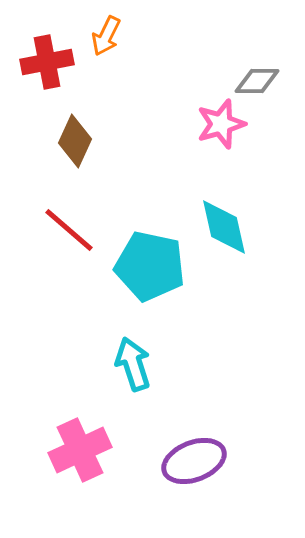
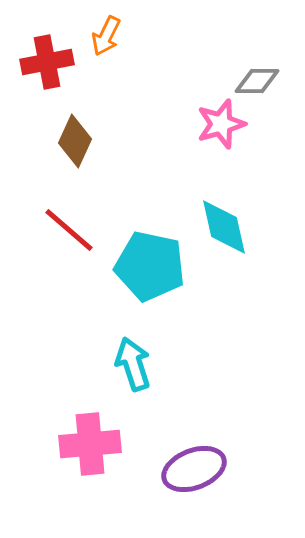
pink cross: moved 10 px right, 6 px up; rotated 20 degrees clockwise
purple ellipse: moved 8 px down
